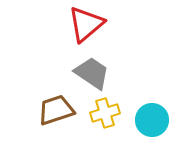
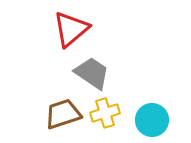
red triangle: moved 15 px left, 5 px down
brown trapezoid: moved 7 px right, 4 px down
